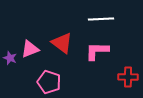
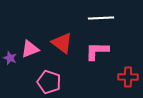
white line: moved 1 px up
